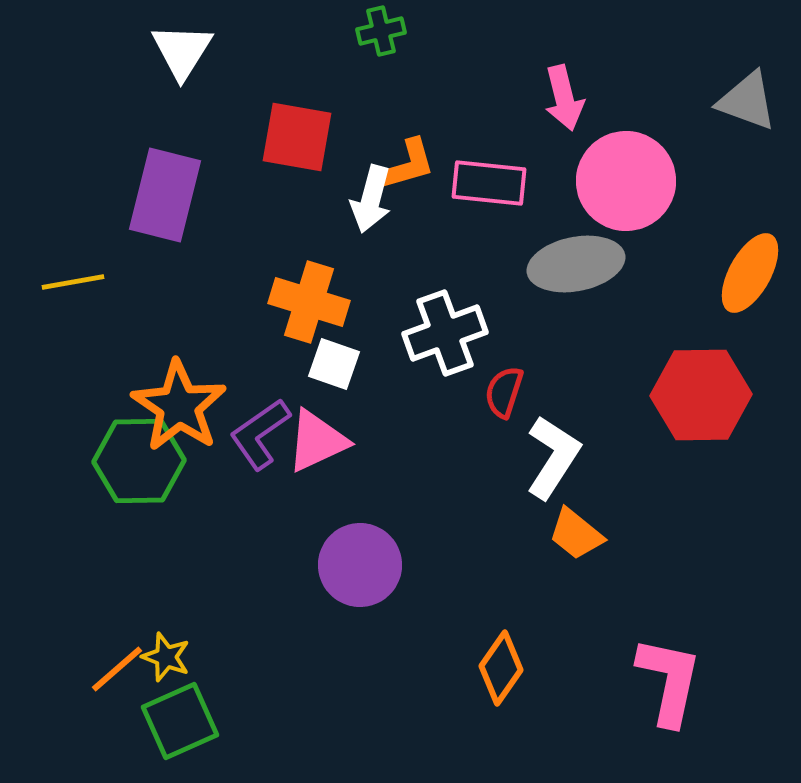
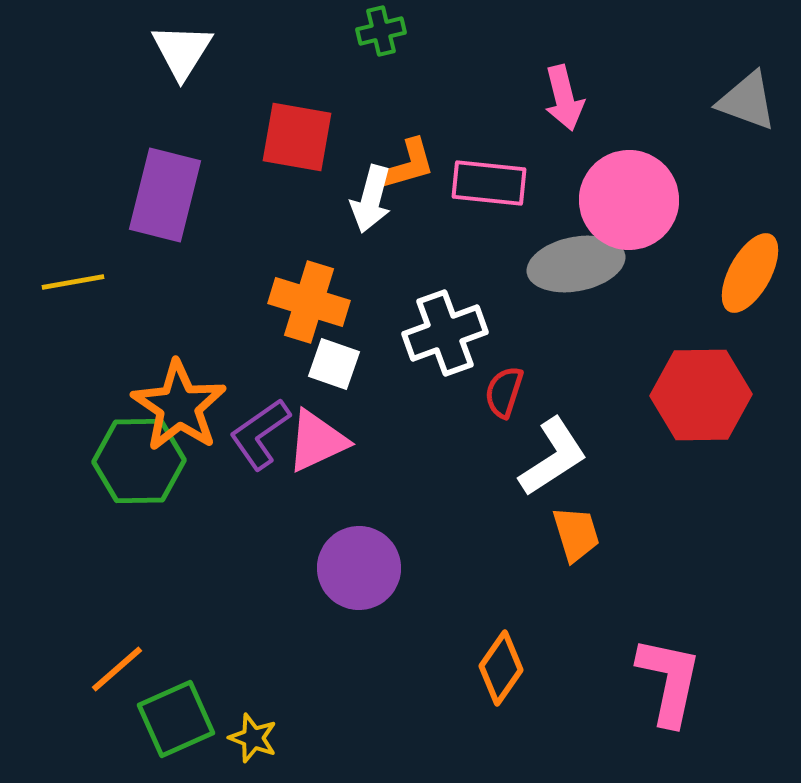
pink circle: moved 3 px right, 19 px down
white L-shape: rotated 24 degrees clockwise
orange trapezoid: rotated 146 degrees counterclockwise
purple circle: moved 1 px left, 3 px down
yellow star: moved 87 px right, 81 px down
green square: moved 4 px left, 2 px up
